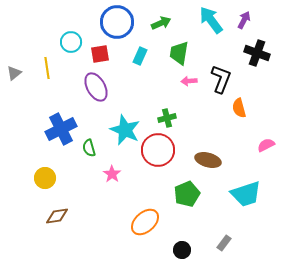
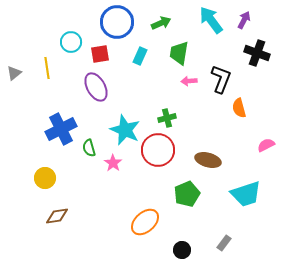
pink star: moved 1 px right, 11 px up
